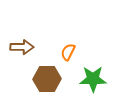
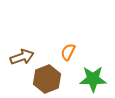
brown arrow: moved 10 px down; rotated 20 degrees counterclockwise
brown hexagon: rotated 20 degrees counterclockwise
